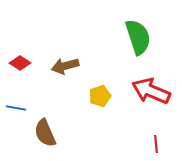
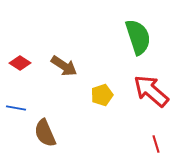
brown arrow: moved 1 px left; rotated 132 degrees counterclockwise
red arrow: rotated 18 degrees clockwise
yellow pentagon: moved 2 px right, 1 px up
red line: rotated 12 degrees counterclockwise
